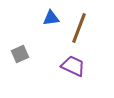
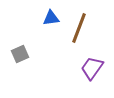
purple trapezoid: moved 19 px right, 2 px down; rotated 80 degrees counterclockwise
